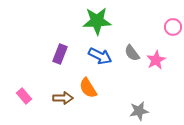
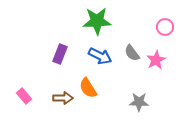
pink circle: moved 8 px left
gray star: moved 9 px up; rotated 12 degrees clockwise
